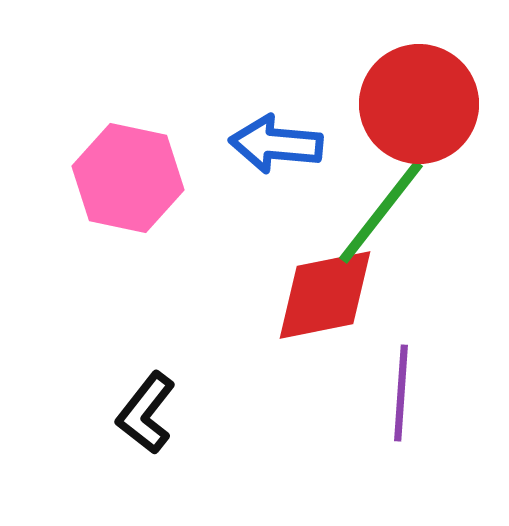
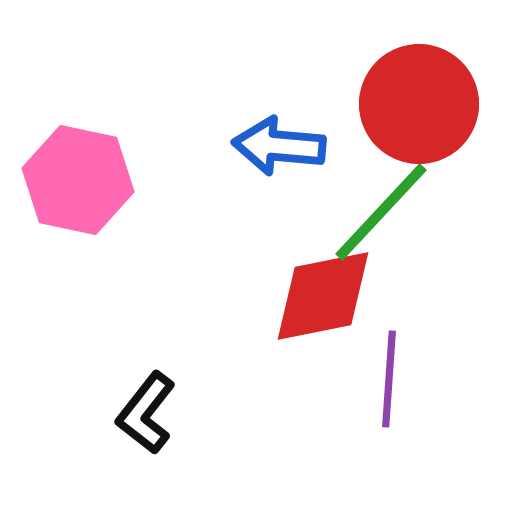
blue arrow: moved 3 px right, 2 px down
pink hexagon: moved 50 px left, 2 px down
green line: rotated 5 degrees clockwise
red diamond: moved 2 px left, 1 px down
purple line: moved 12 px left, 14 px up
